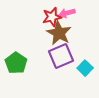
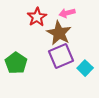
red star: moved 15 px left; rotated 18 degrees counterclockwise
